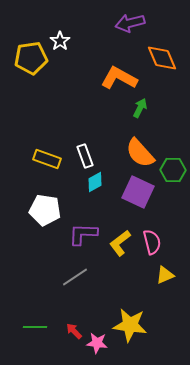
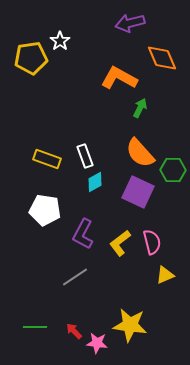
purple L-shape: rotated 64 degrees counterclockwise
